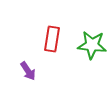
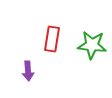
purple arrow: rotated 30 degrees clockwise
